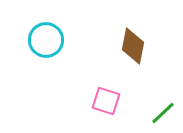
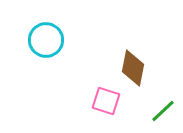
brown diamond: moved 22 px down
green line: moved 2 px up
